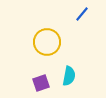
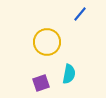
blue line: moved 2 px left
cyan semicircle: moved 2 px up
